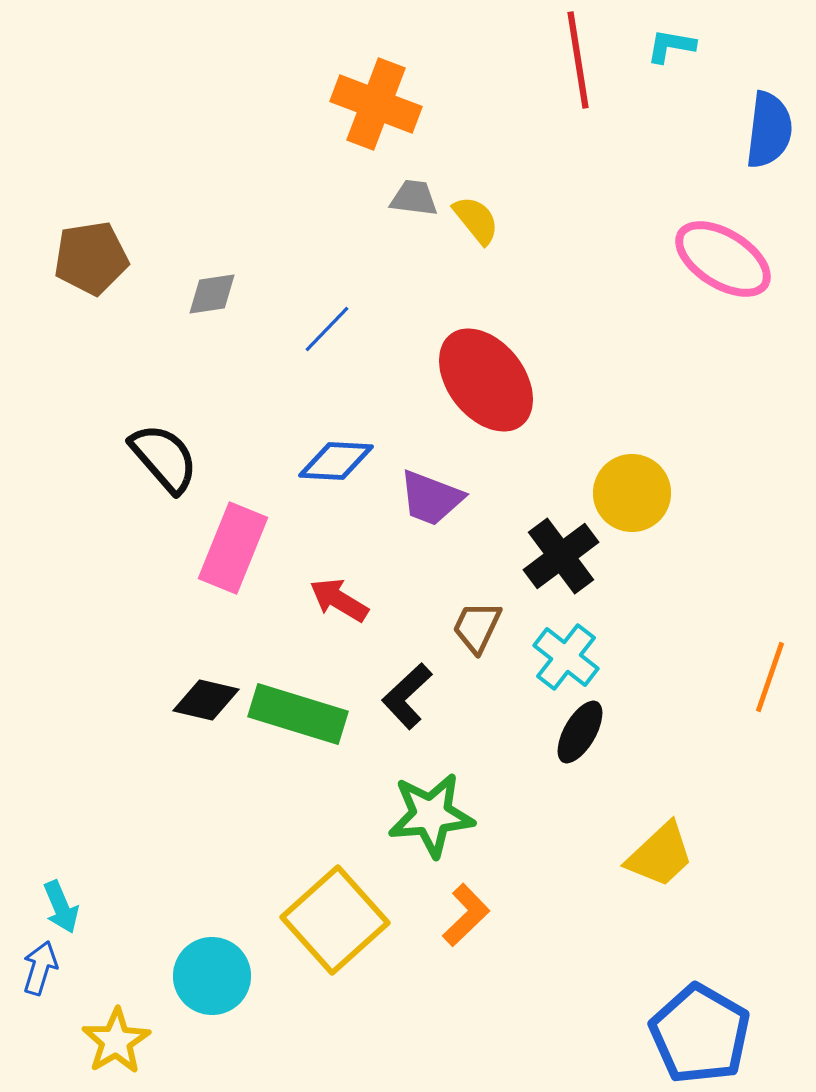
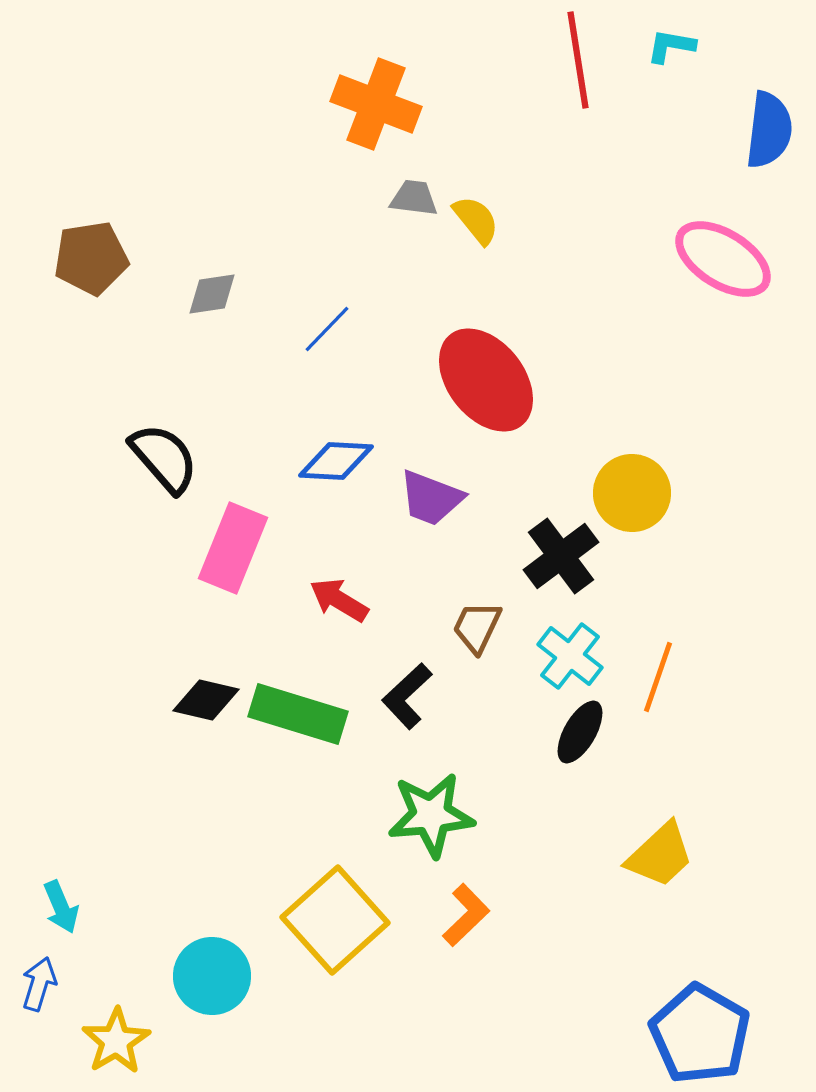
cyan cross: moved 4 px right, 1 px up
orange line: moved 112 px left
blue arrow: moved 1 px left, 16 px down
